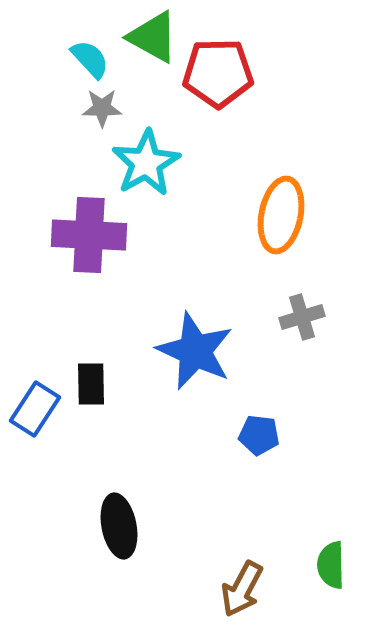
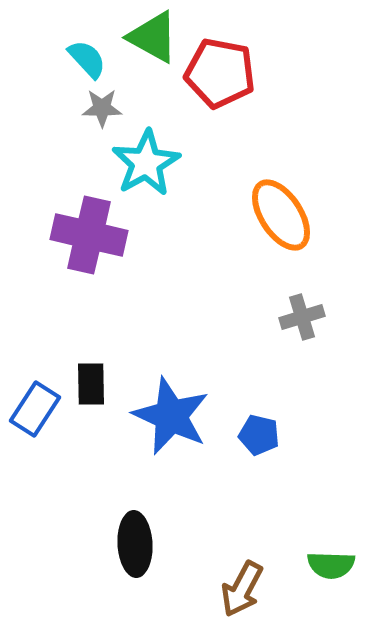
cyan semicircle: moved 3 px left
red pentagon: moved 2 px right; rotated 12 degrees clockwise
orange ellipse: rotated 44 degrees counterclockwise
purple cross: rotated 10 degrees clockwise
blue star: moved 24 px left, 65 px down
blue pentagon: rotated 6 degrees clockwise
black ellipse: moved 16 px right, 18 px down; rotated 8 degrees clockwise
green semicircle: rotated 87 degrees counterclockwise
